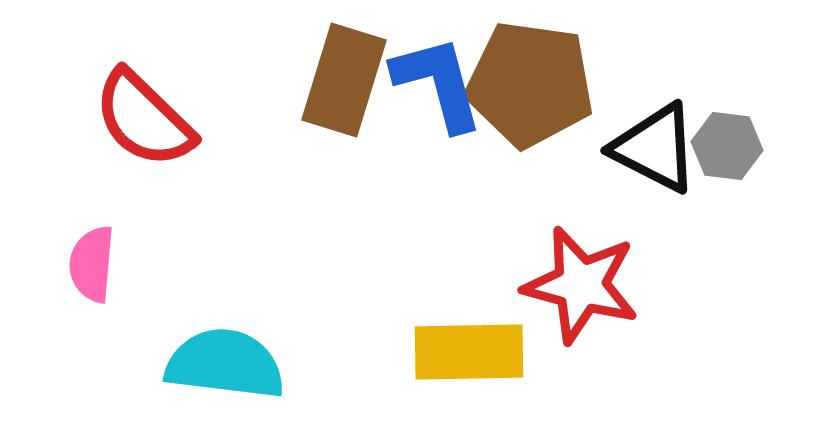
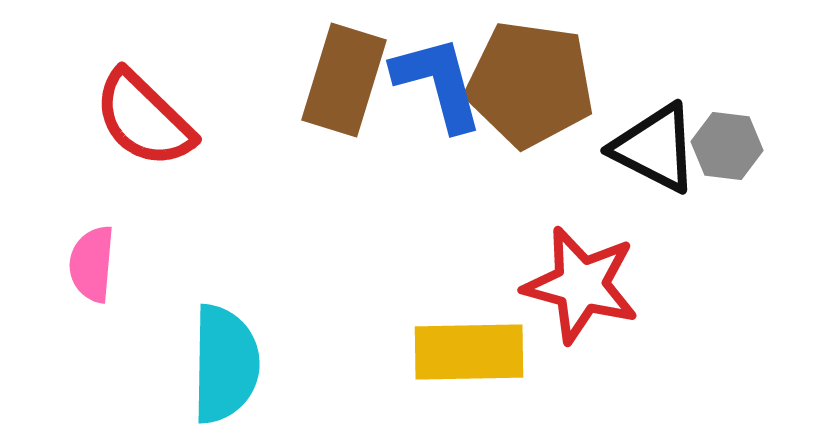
cyan semicircle: rotated 84 degrees clockwise
